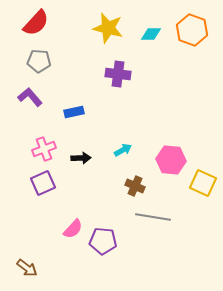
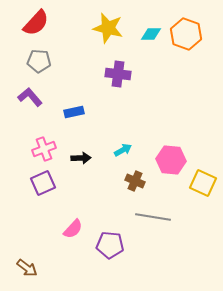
orange hexagon: moved 6 px left, 4 px down
brown cross: moved 5 px up
purple pentagon: moved 7 px right, 4 px down
